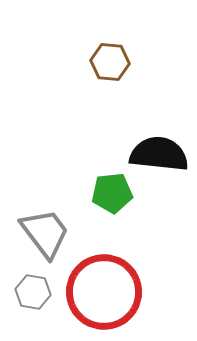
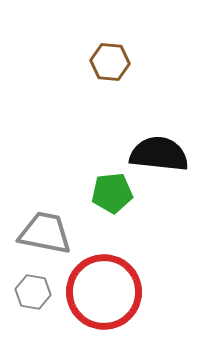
gray trapezoid: rotated 42 degrees counterclockwise
